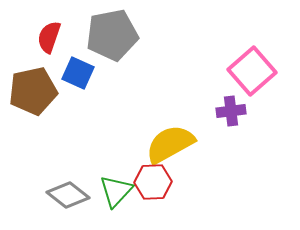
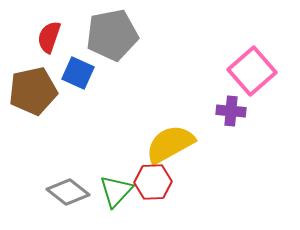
purple cross: rotated 12 degrees clockwise
gray diamond: moved 3 px up
